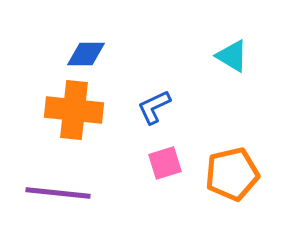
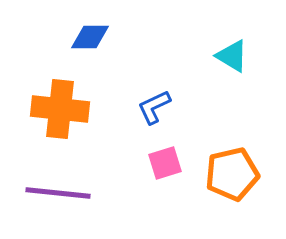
blue diamond: moved 4 px right, 17 px up
orange cross: moved 14 px left, 1 px up
